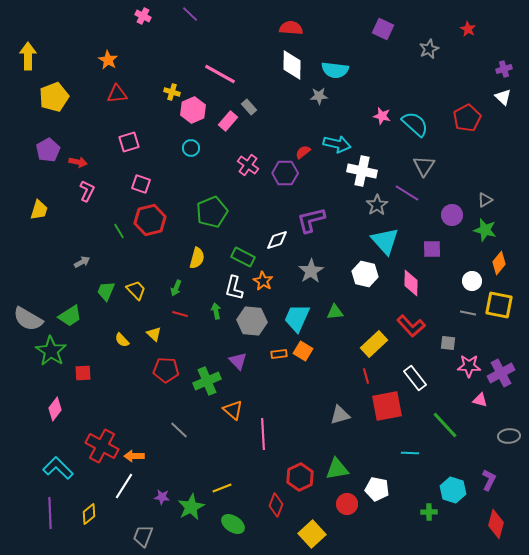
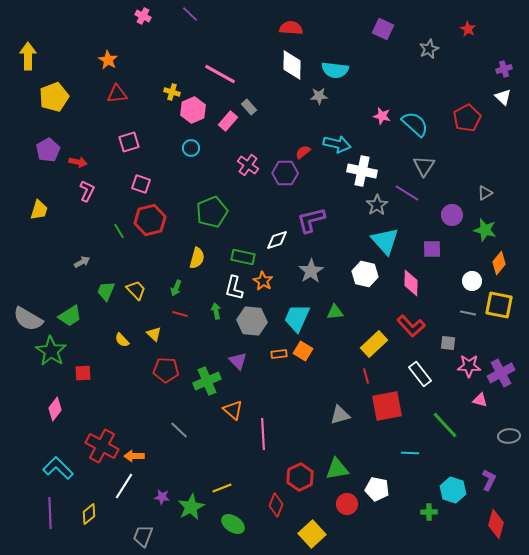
gray triangle at (485, 200): moved 7 px up
green rectangle at (243, 257): rotated 15 degrees counterclockwise
white rectangle at (415, 378): moved 5 px right, 4 px up
